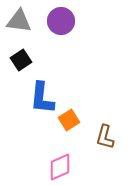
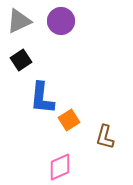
gray triangle: rotated 32 degrees counterclockwise
